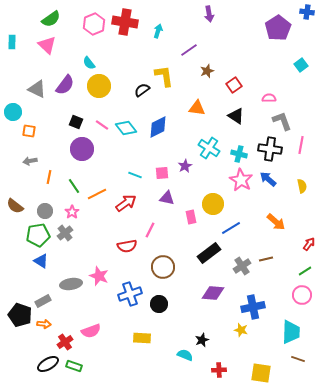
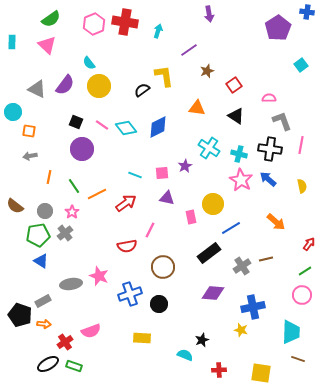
gray arrow at (30, 161): moved 5 px up
